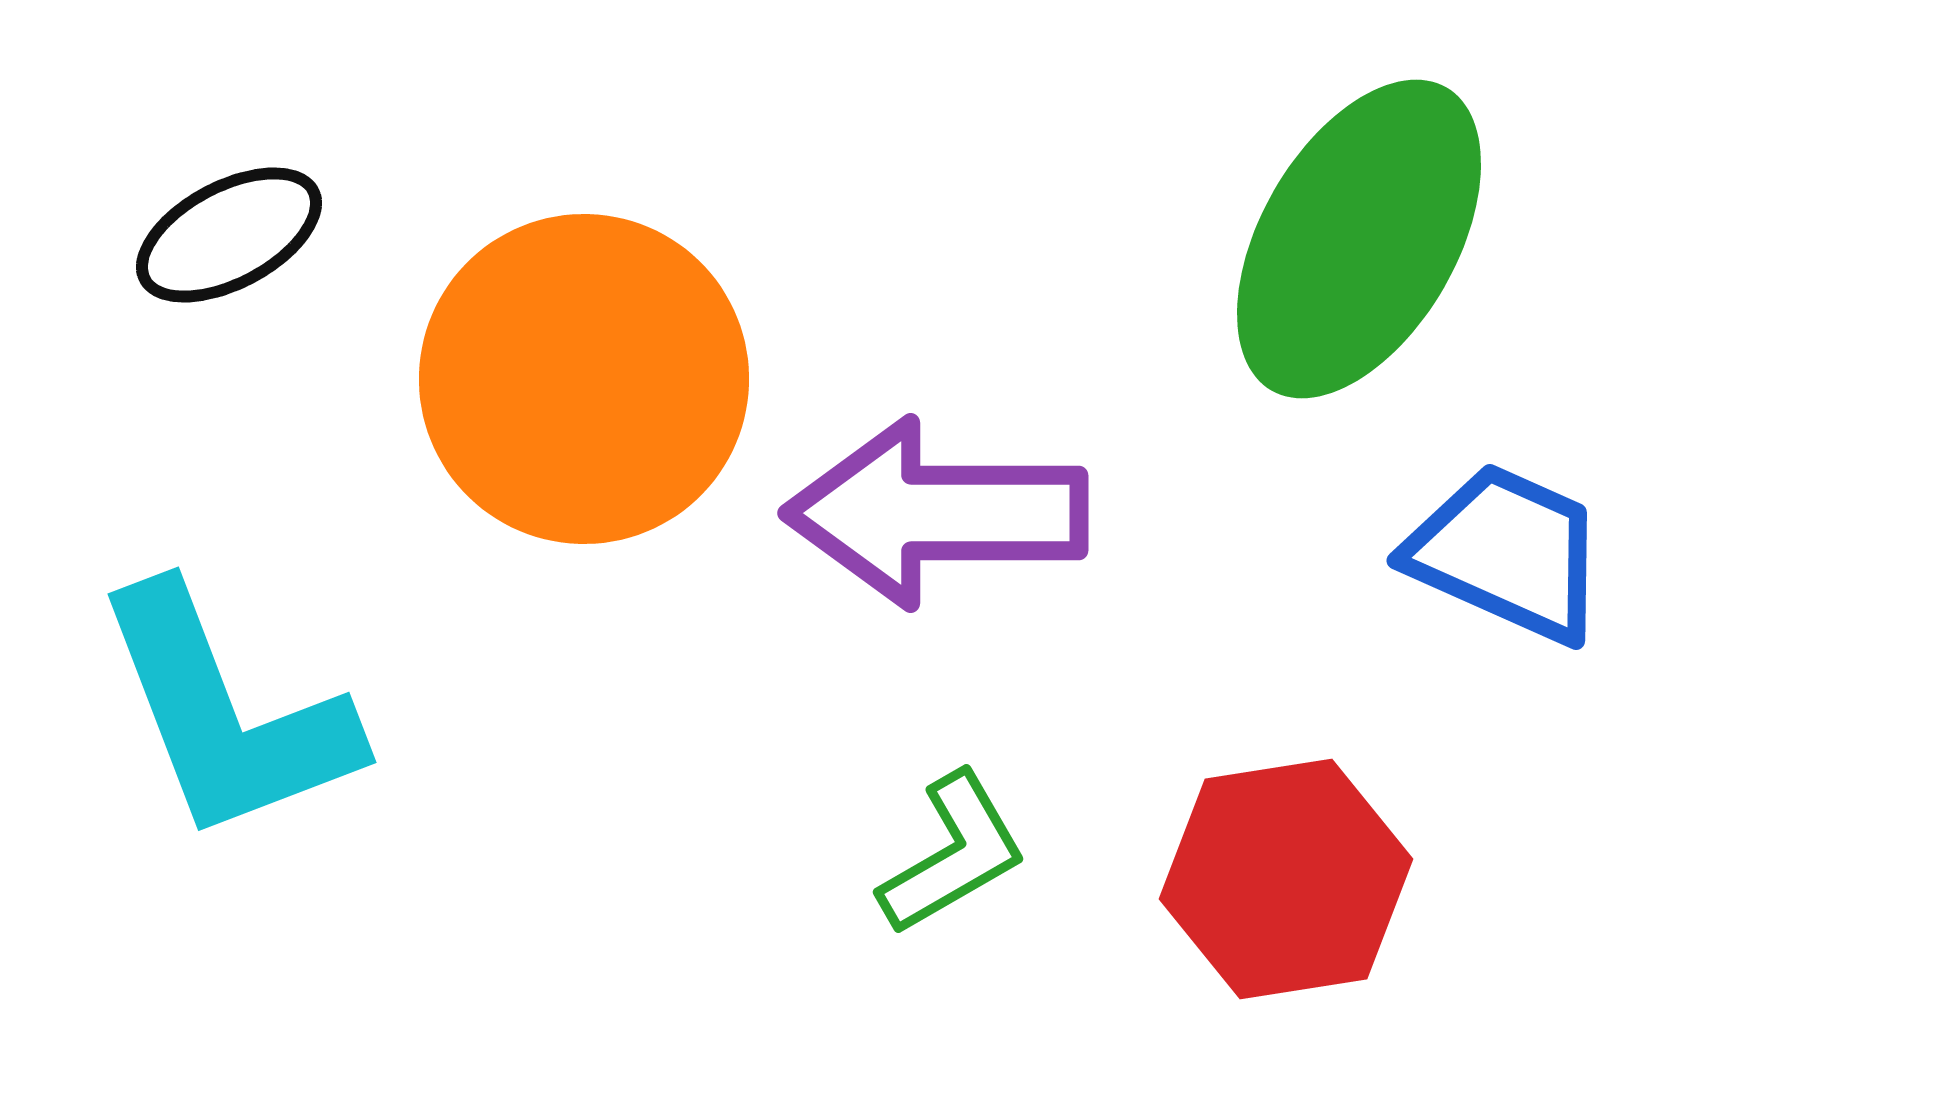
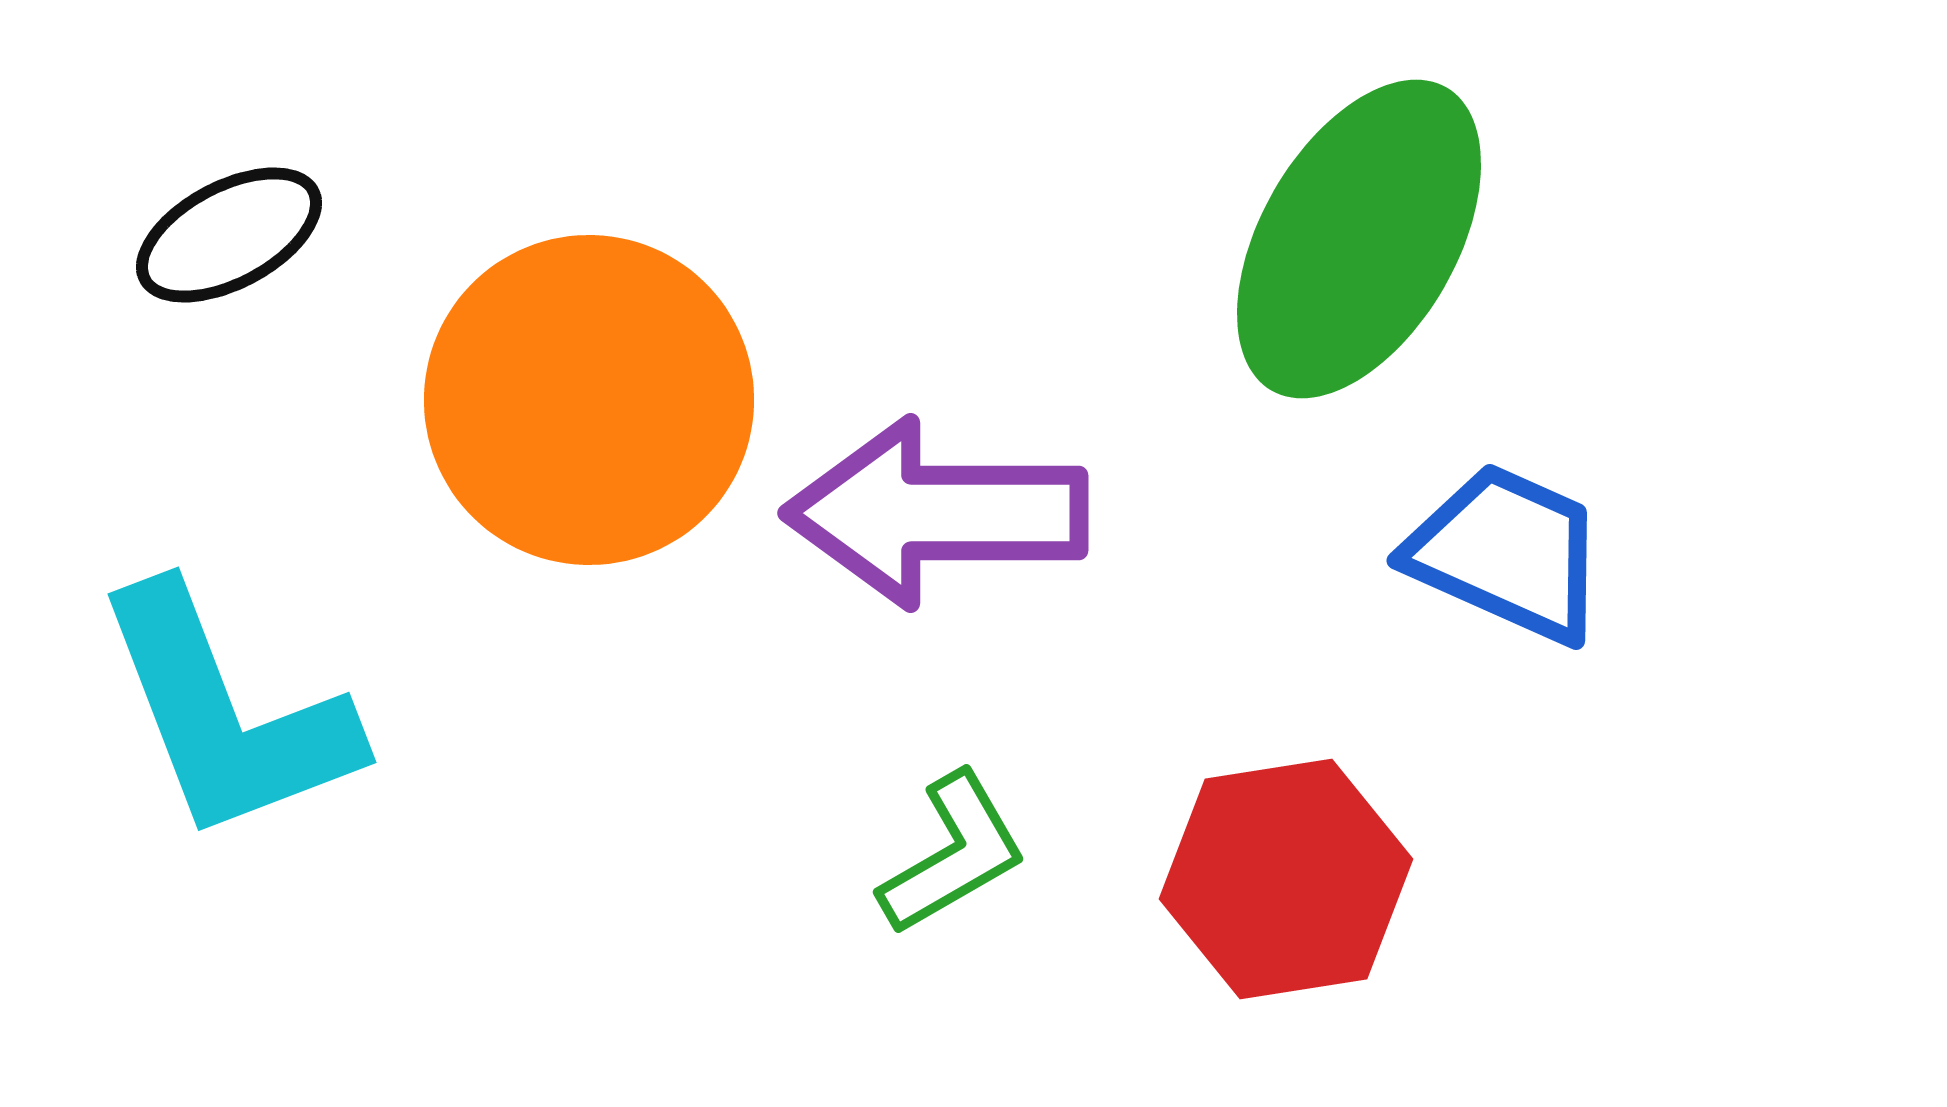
orange circle: moved 5 px right, 21 px down
